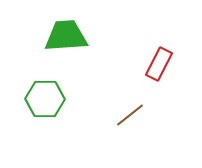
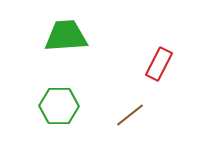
green hexagon: moved 14 px right, 7 px down
